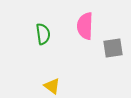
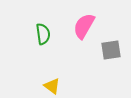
pink semicircle: moved 1 px left; rotated 28 degrees clockwise
gray square: moved 2 px left, 2 px down
